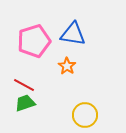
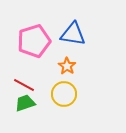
yellow circle: moved 21 px left, 21 px up
